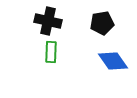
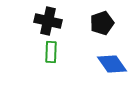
black pentagon: rotated 10 degrees counterclockwise
blue diamond: moved 1 px left, 3 px down
